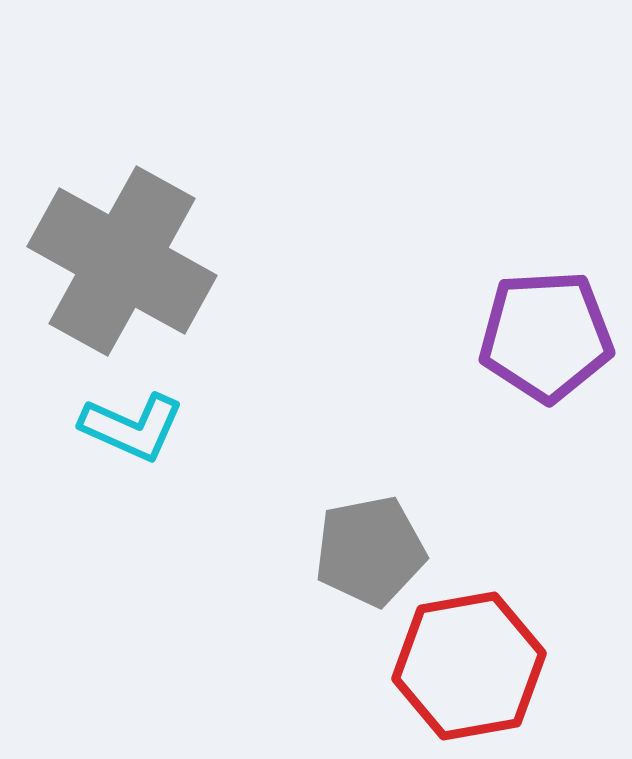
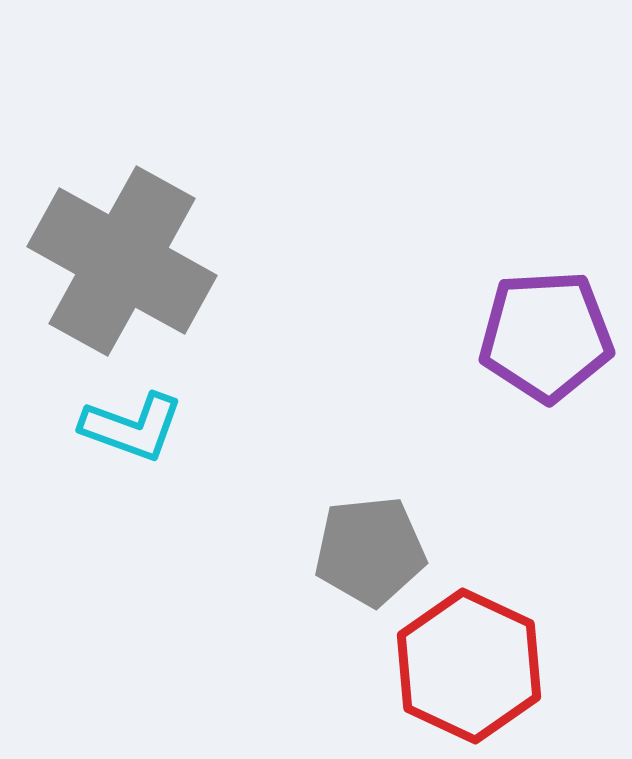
cyan L-shape: rotated 4 degrees counterclockwise
gray pentagon: rotated 5 degrees clockwise
red hexagon: rotated 25 degrees counterclockwise
